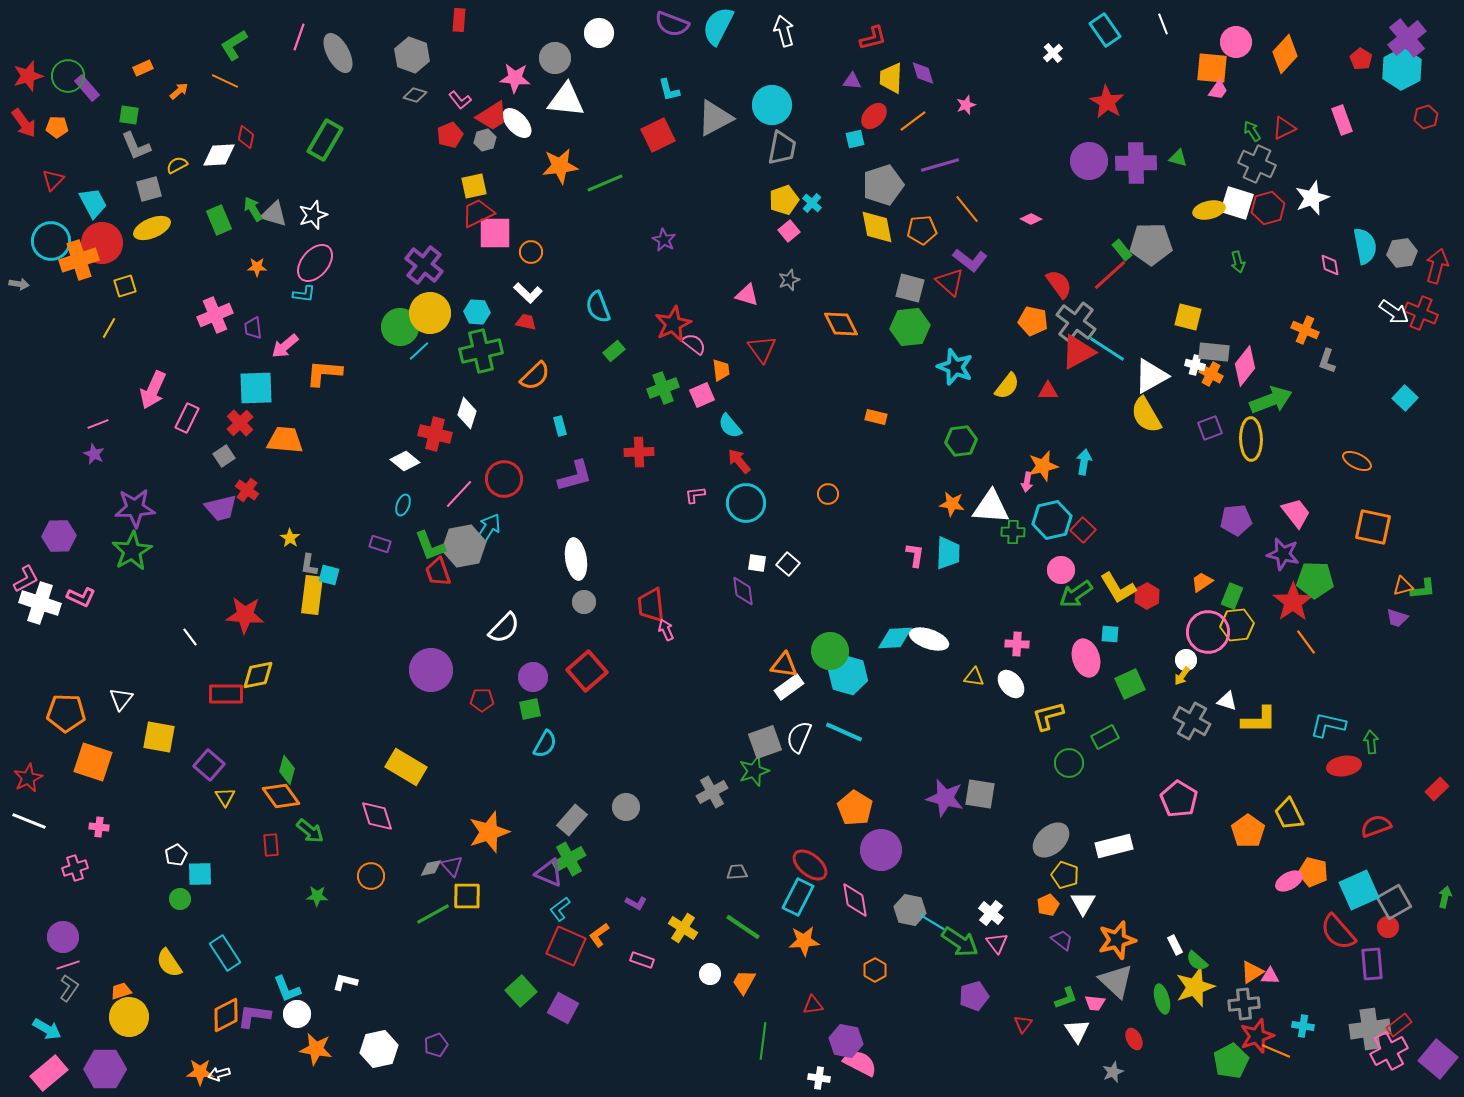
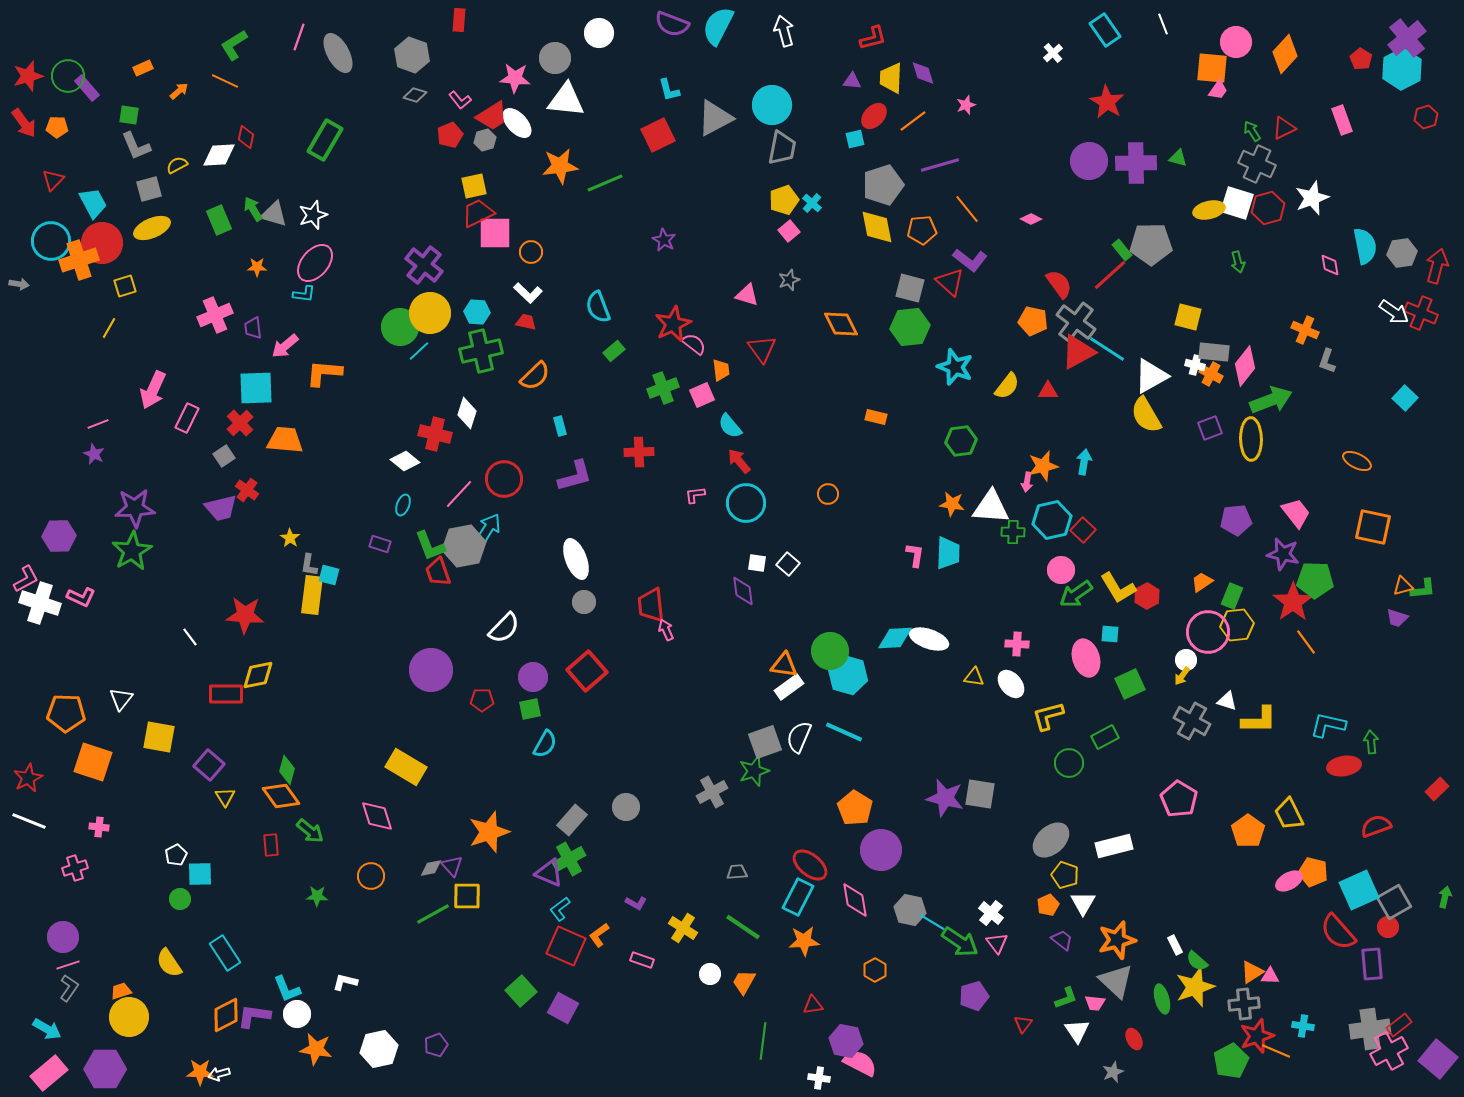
white ellipse at (576, 559): rotated 12 degrees counterclockwise
